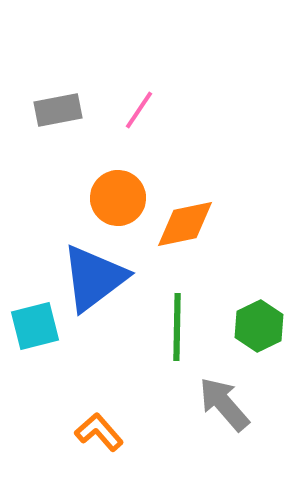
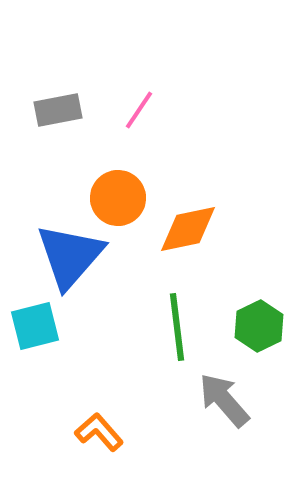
orange diamond: moved 3 px right, 5 px down
blue triangle: moved 24 px left, 22 px up; rotated 12 degrees counterclockwise
green line: rotated 8 degrees counterclockwise
gray arrow: moved 4 px up
